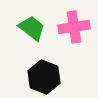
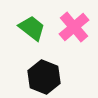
pink cross: rotated 32 degrees counterclockwise
